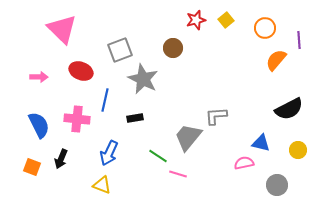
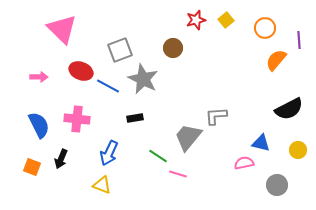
blue line: moved 3 px right, 14 px up; rotated 75 degrees counterclockwise
